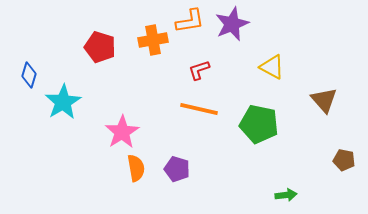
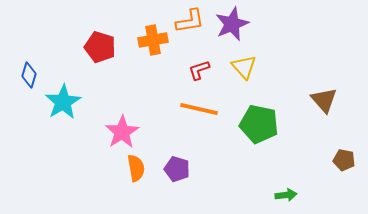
yellow triangle: moved 28 px left; rotated 20 degrees clockwise
